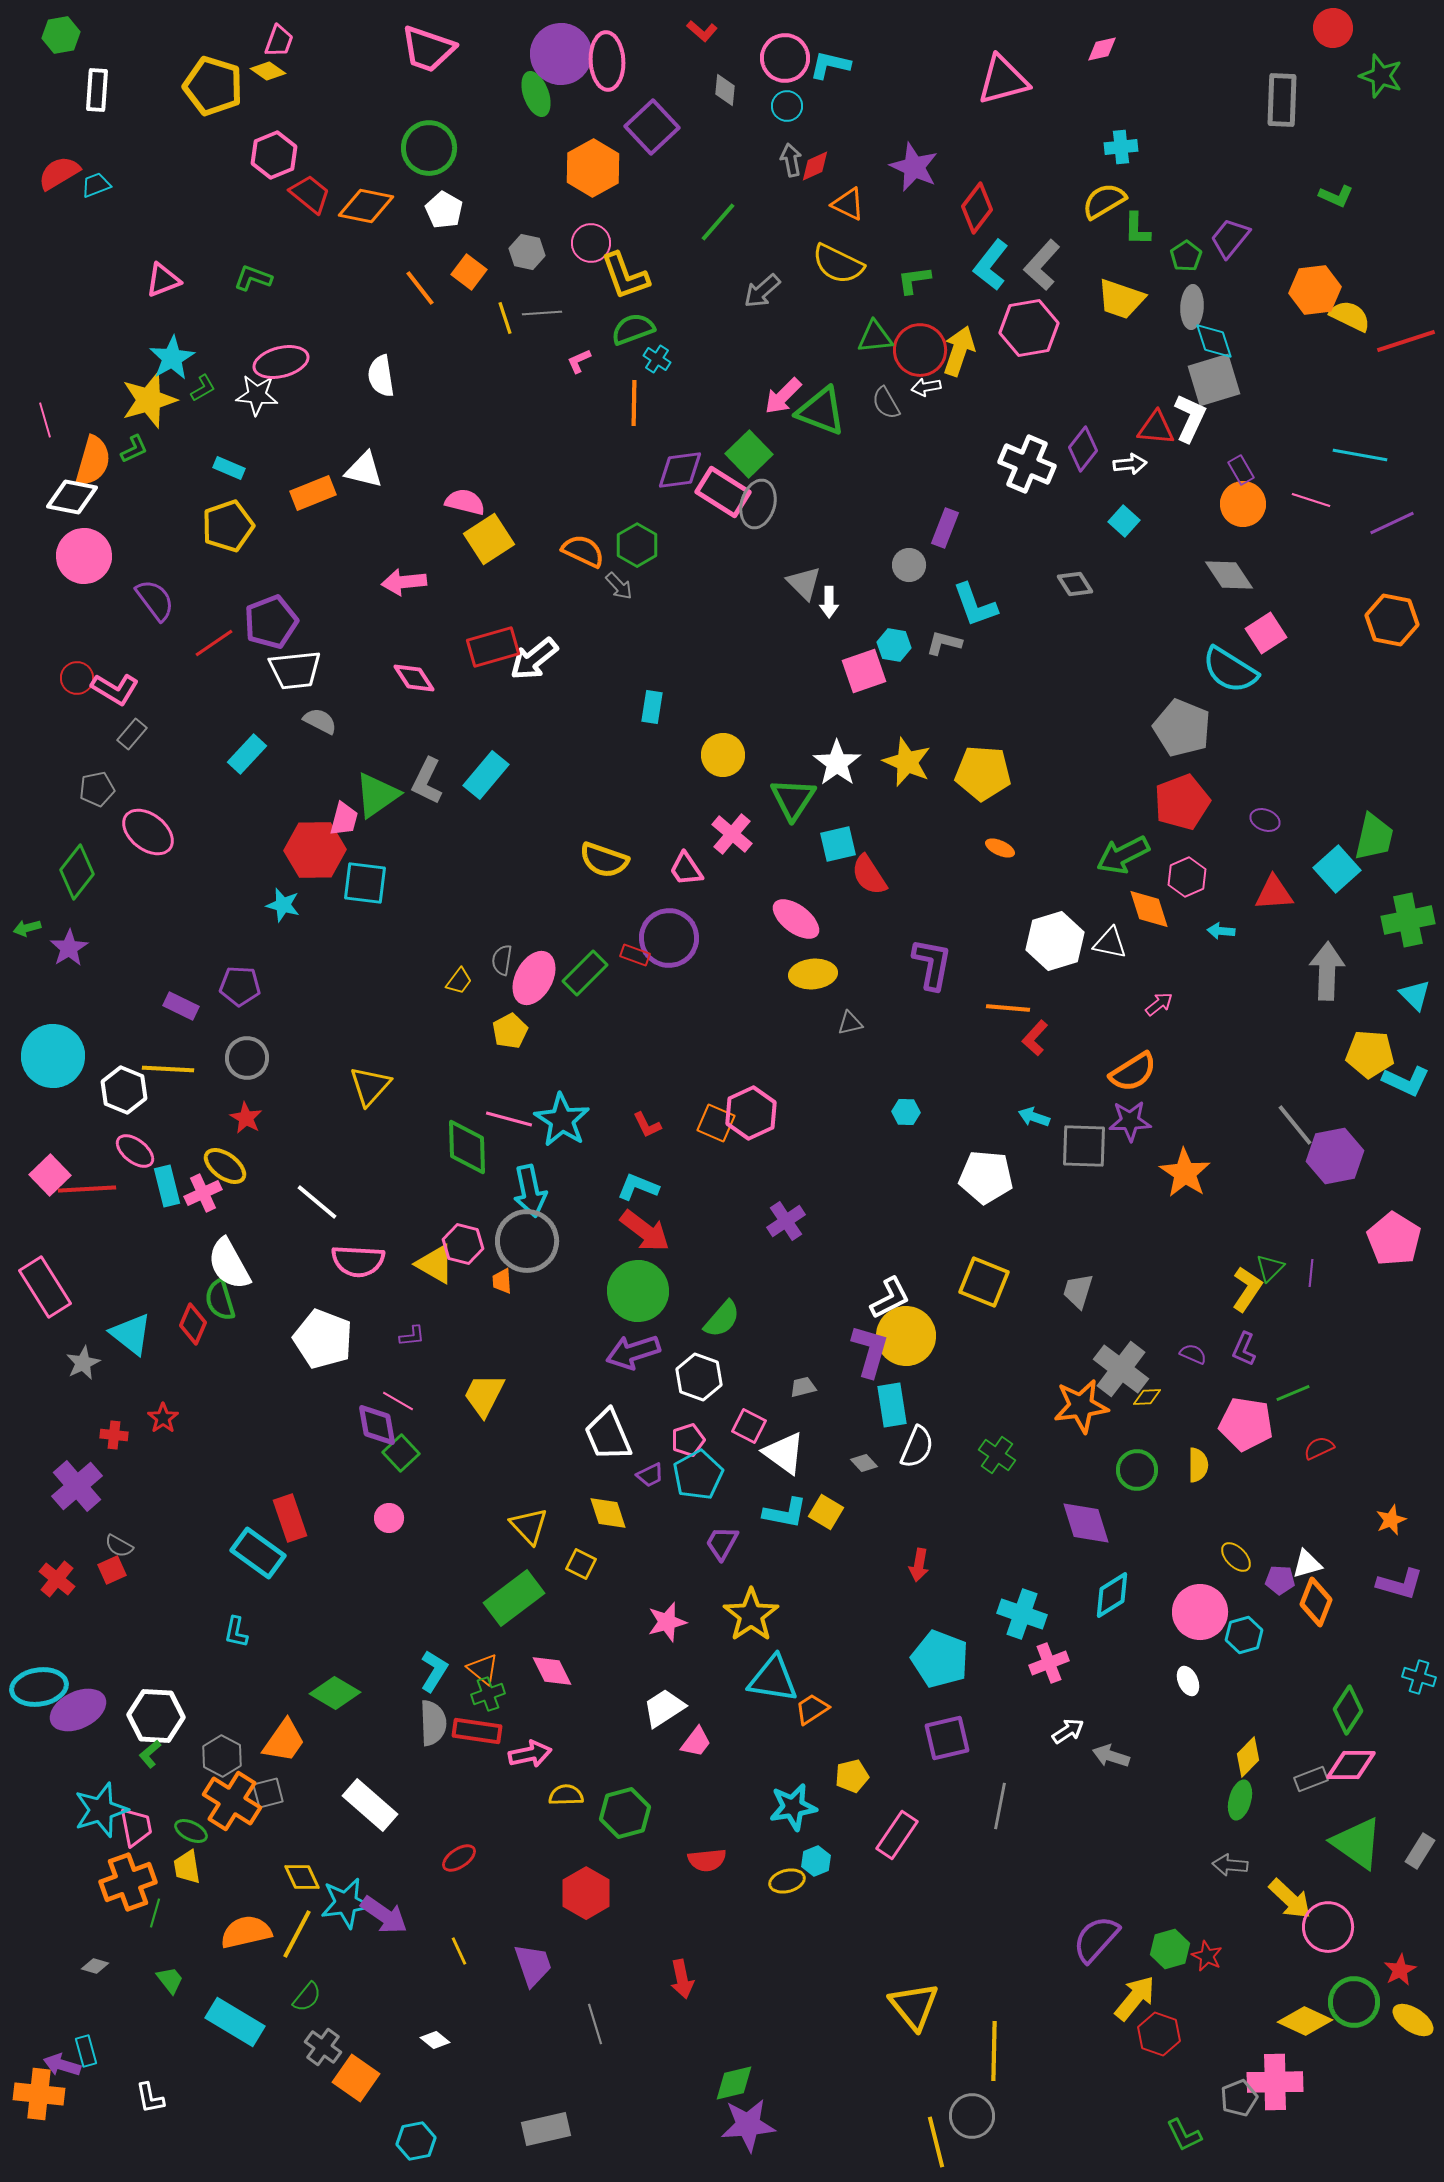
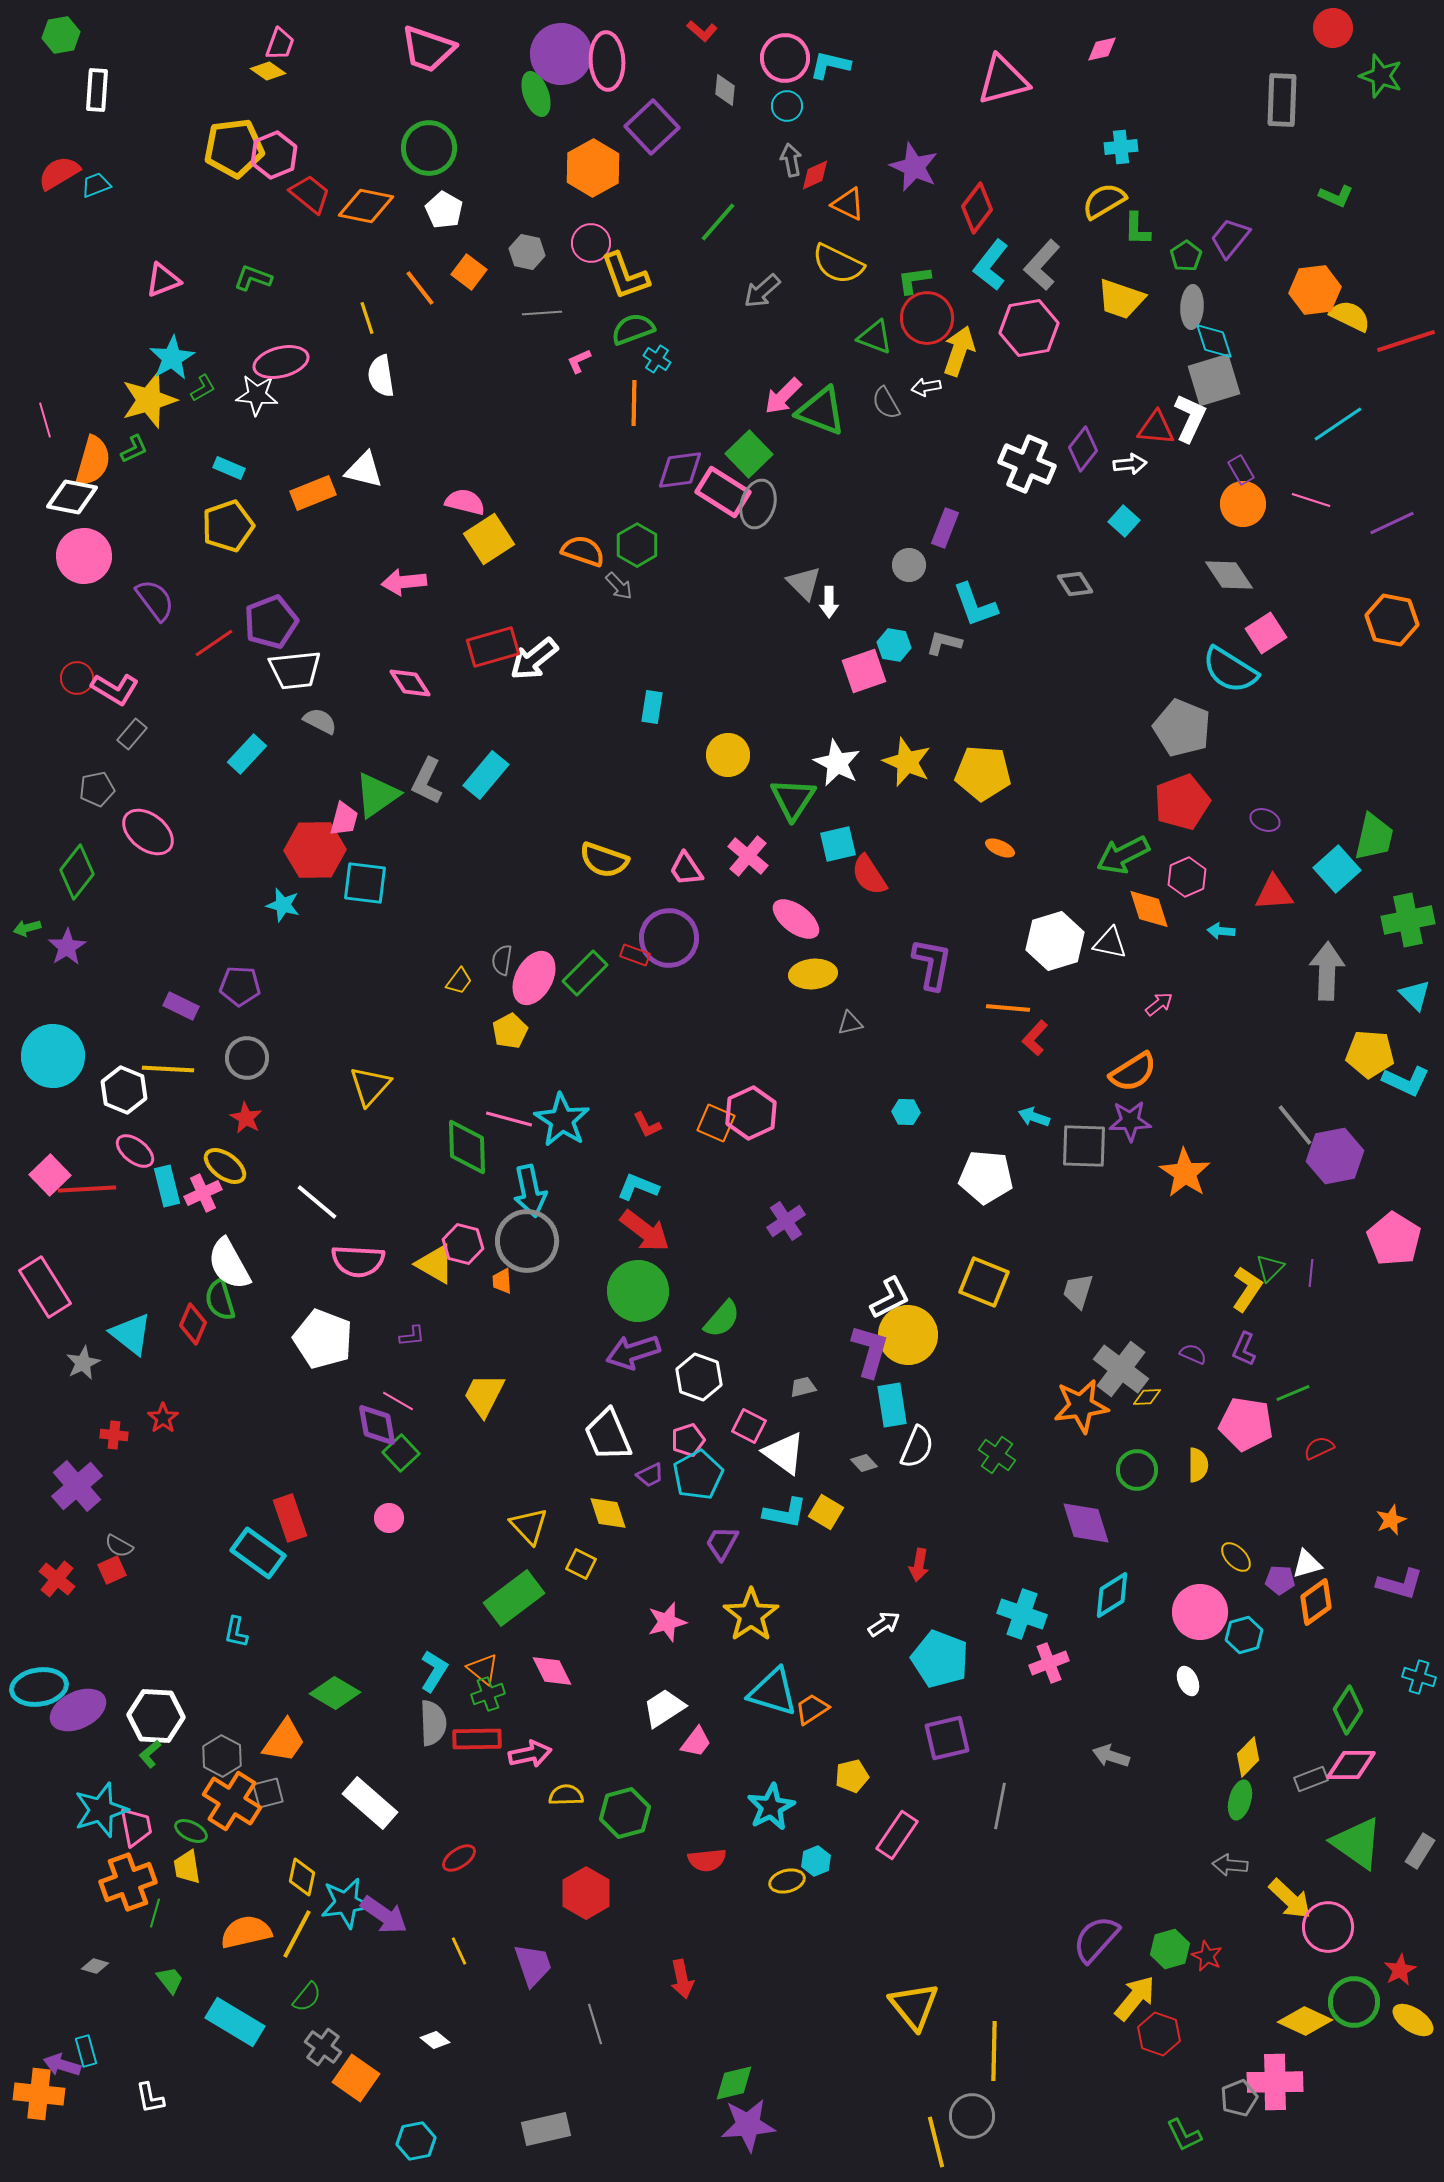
pink trapezoid at (279, 41): moved 1 px right, 3 px down
yellow pentagon at (213, 86): moved 21 px right, 62 px down; rotated 24 degrees counterclockwise
red diamond at (815, 166): moved 9 px down
yellow line at (505, 318): moved 138 px left
green triangle at (875, 337): rotated 27 degrees clockwise
red circle at (920, 350): moved 7 px right, 32 px up
cyan line at (1360, 455): moved 22 px left, 31 px up; rotated 44 degrees counterclockwise
orange semicircle at (583, 551): rotated 6 degrees counterclockwise
pink diamond at (414, 678): moved 4 px left, 5 px down
yellow circle at (723, 755): moved 5 px right
white star at (837, 763): rotated 9 degrees counterclockwise
pink cross at (732, 834): moved 16 px right, 22 px down
purple star at (69, 948): moved 2 px left, 1 px up
yellow circle at (906, 1336): moved 2 px right, 1 px up
orange diamond at (1316, 1602): rotated 33 degrees clockwise
cyan triangle at (773, 1679): moved 13 px down; rotated 8 degrees clockwise
red rectangle at (477, 1731): moved 8 px down; rotated 9 degrees counterclockwise
white arrow at (1068, 1731): moved 184 px left, 107 px up
white rectangle at (370, 1805): moved 2 px up
cyan star at (793, 1807): moved 22 px left; rotated 18 degrees counterclockwise
yellow diamond at (302, 1877): rotated 36 degrees clockwise
